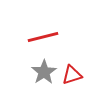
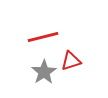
red triangle: moved 1 px left, 14 px up
